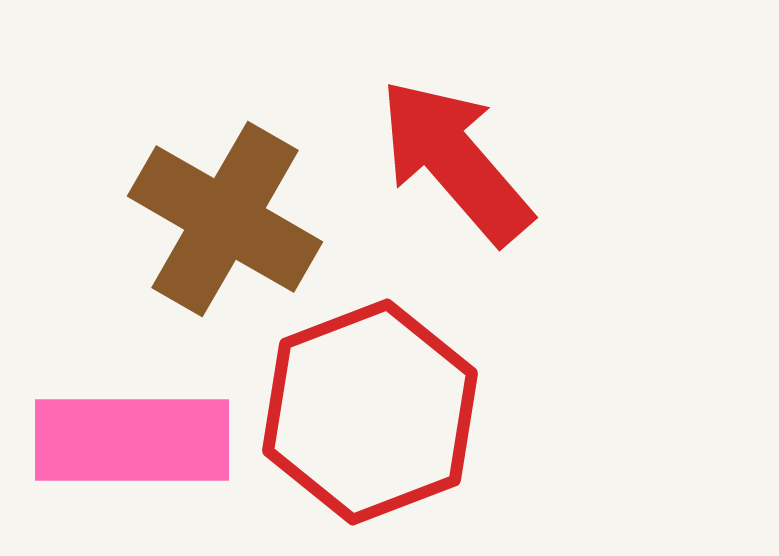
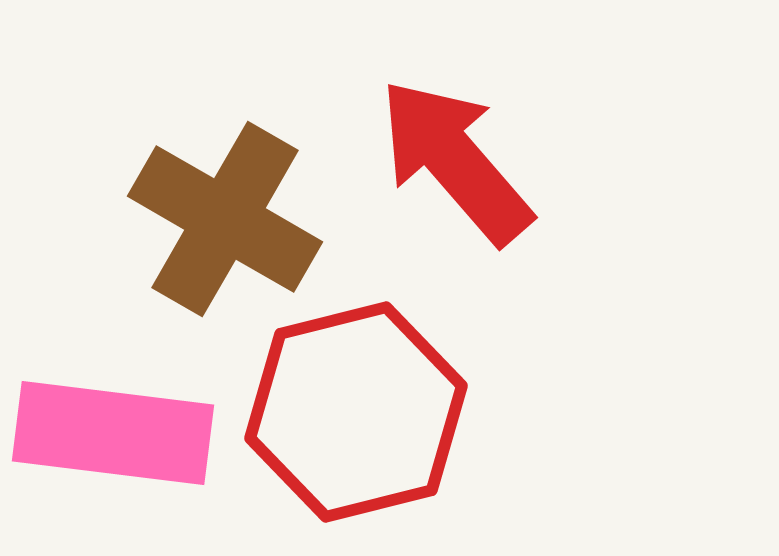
red hexagon: moved 14 px left; rotated 7 degrees clockwise
pink rectangle: moved 19 px left, 7 px up; rotated 7 degrees clockwise
